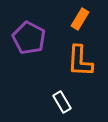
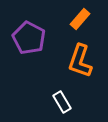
orange rectangle: rotated 10 degrees clockwise
orange L-shape: rotated 16 degrees clockwise
